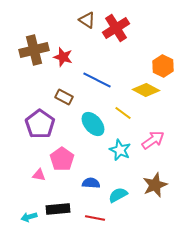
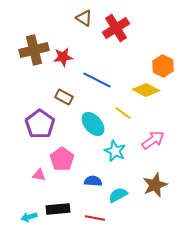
brown triangle: moved 3 px left, 2 px up
red star: rotated 24 degrees counterclockwise
cyan star: moved 5 px left, 1 px down
blue semicircle: moved 2 px right, 2 px up
